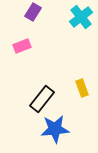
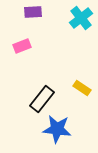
purple rectangle: rotated 54 degrees clockwise
cyan cross: moved 1 px down
yellow rectangle: rotated 36 degrees counterclockwise
blue star: moved 2 px right; rotated 12 degrees clockwise
